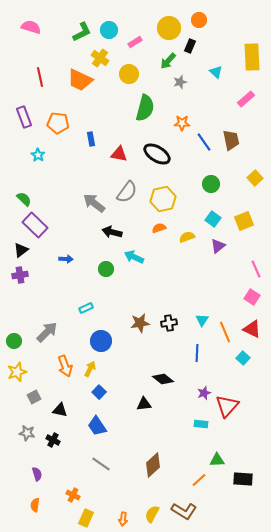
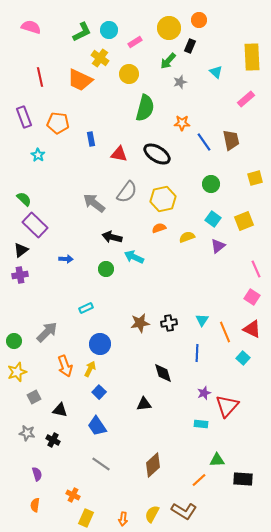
yellow square at (255, 178): rotated 28 degrees clockwise
black arrow at (112, 232): moved 5 px down
blue circle at (101, 341): moved 1 px left, 3 px down
black diamond at (163, 379): moved 6 px up; rotated 35 degrees clockwise
